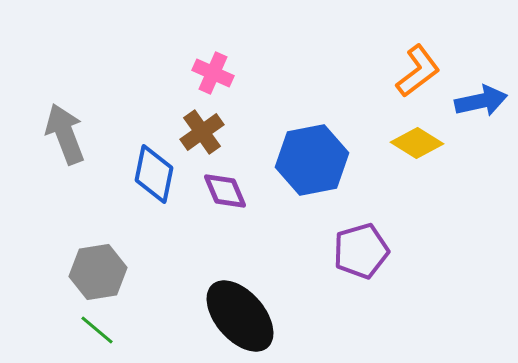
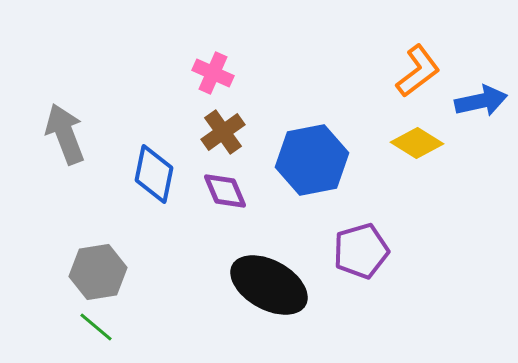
brown cross: moved 21 px right
black ellipse: moved 29 px right, 31 px up; rotated 20 degrees counterclockwise
green line: moved 1 px left, 3 px up
